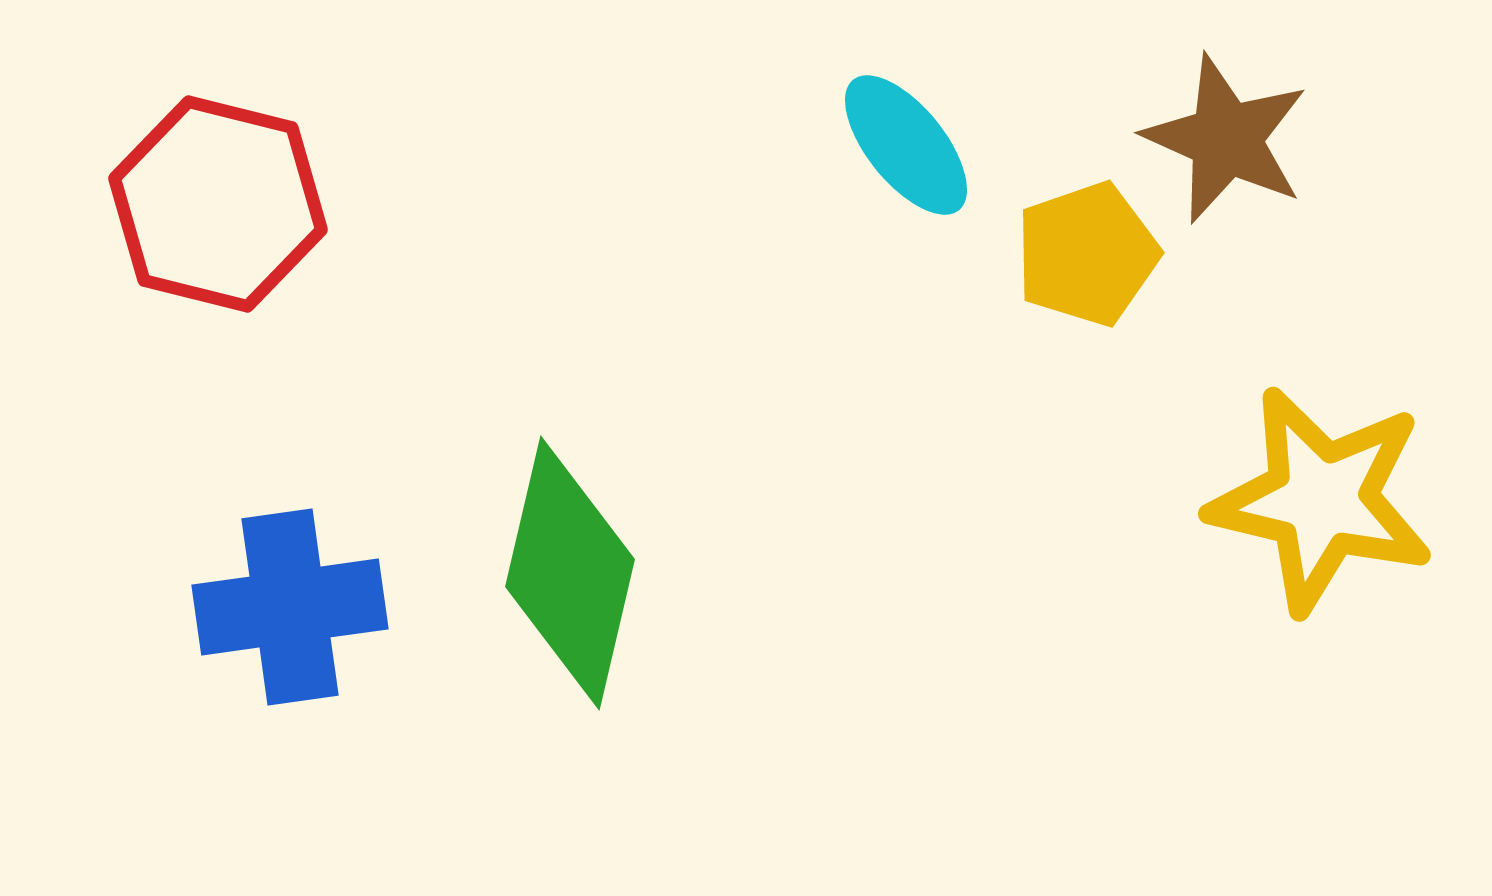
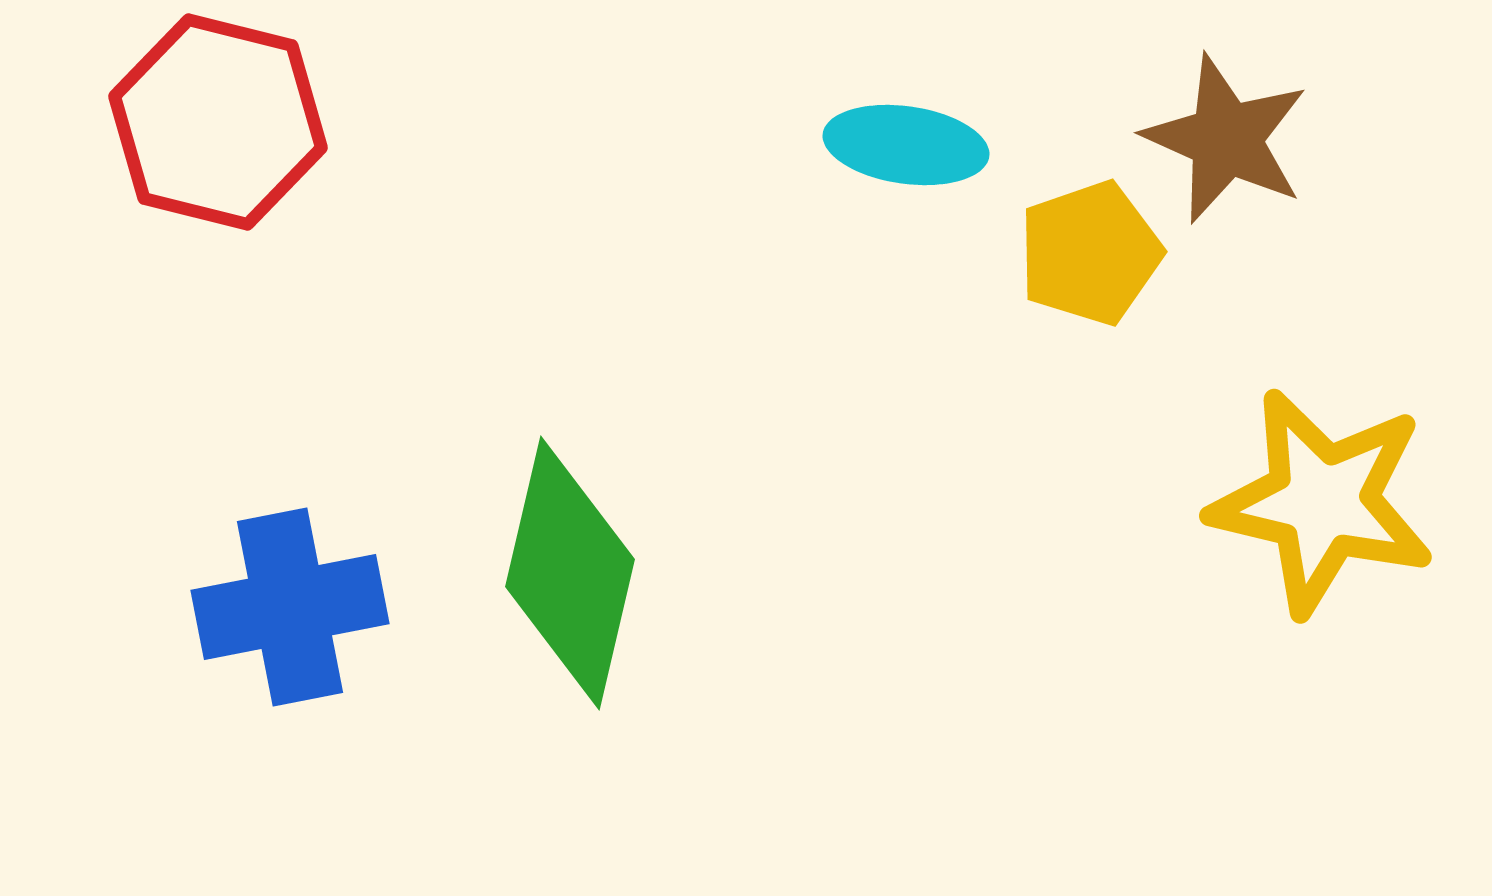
cyan ellipse: rotated 43 degrees counterclockwise
red hexagon: moved 82 px up
yellow pentagon: moved 3 px right, 1 px up
yellow star: moved 1 px right, 2 px down
blue cross: rotated 3 degrees counterclockwise
